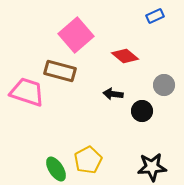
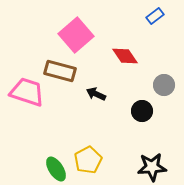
blue rectangle: rotated 12 degrees counterclockwise
red diamond: rotated 16 degrees clockwise
black arrow: moved 17 px left; rotated 18 degrees clockwise
